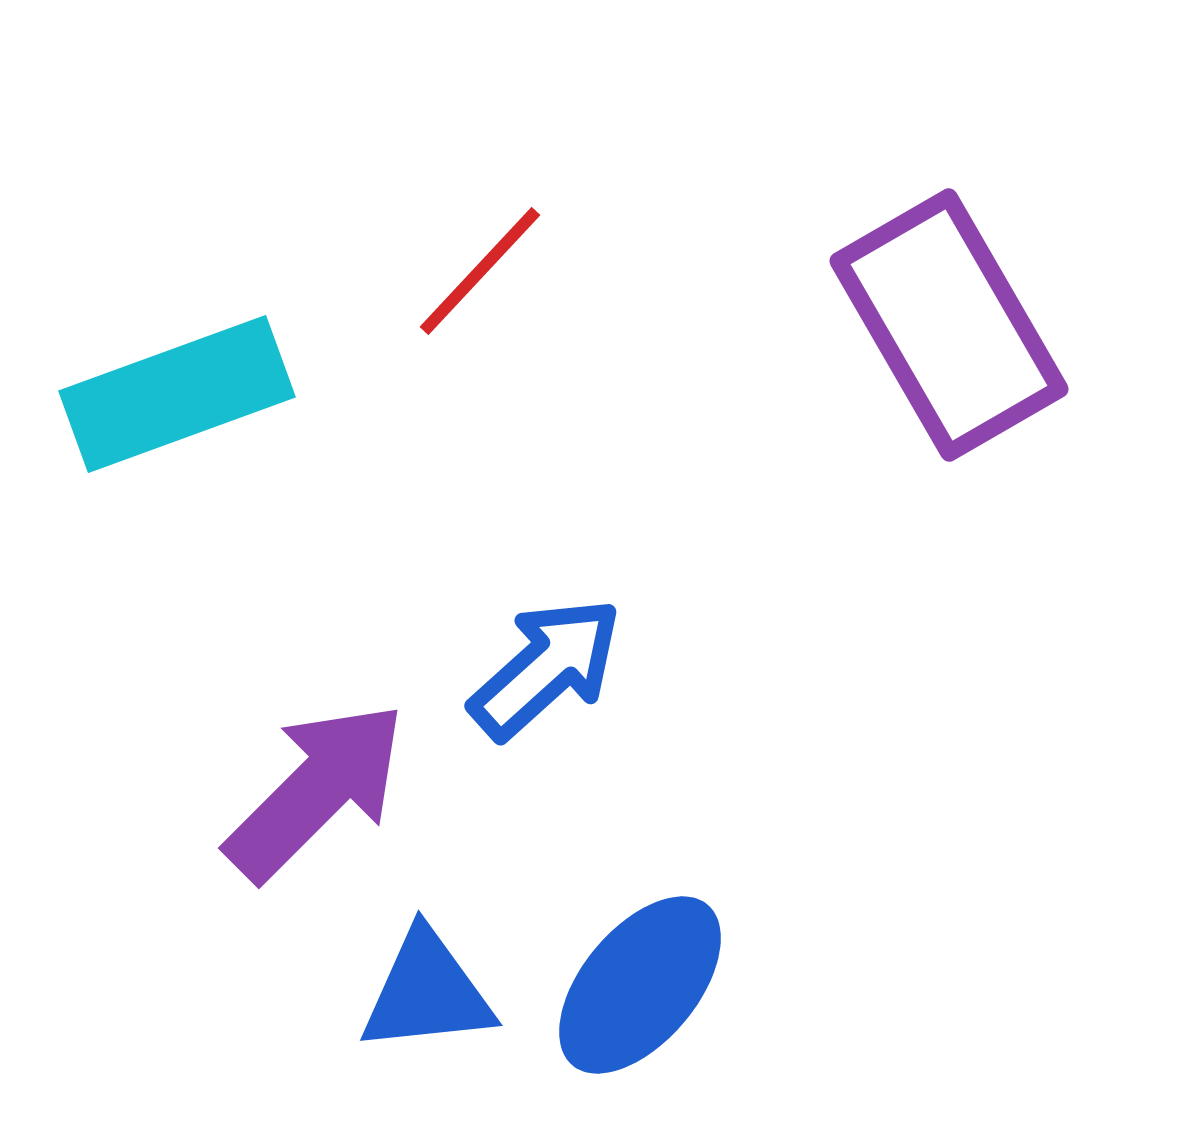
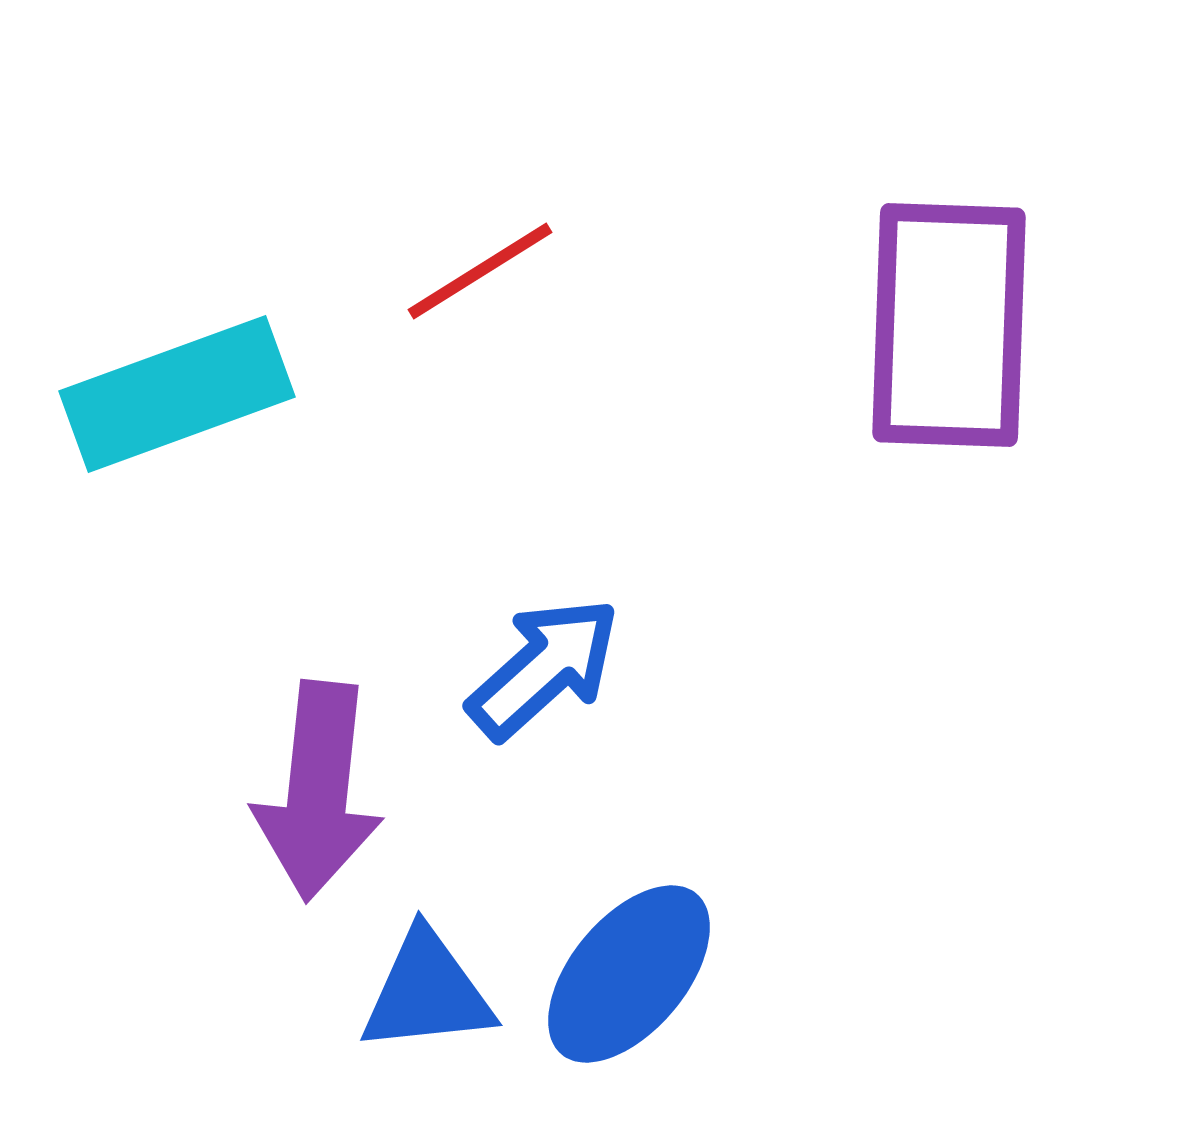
red line: rotated 15 degrees clockwise
purple rectangle: rotated 32 degrees clockwise
blue arrow: moved 2 px left
purple arrow: moved 2 px right; rotated 141 degrees clockwise
blue ellipse: moved 11 px left, 11 px up
